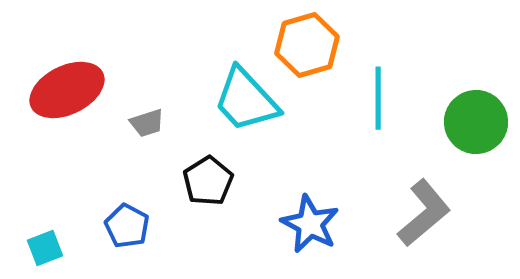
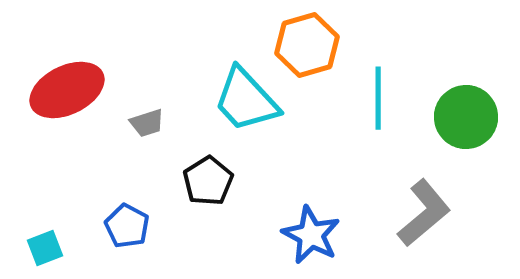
green circle: moved 10 px left, 5 px up
blue star: moved 1 px right, 11 px down
